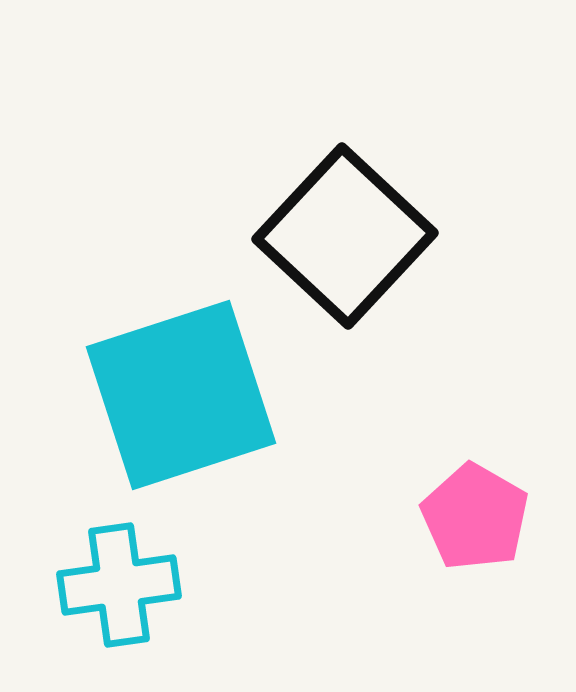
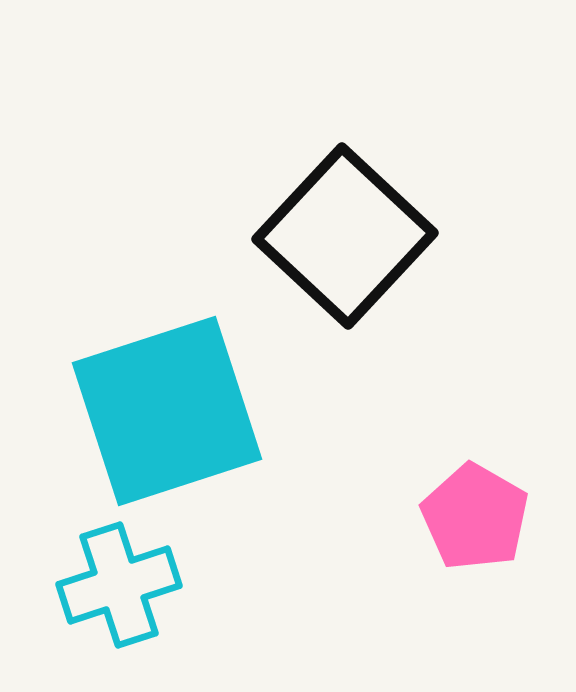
cyan square: moved 14 px left, 16 px down
cyan cross: rotated 10 degrees counterclockwise
